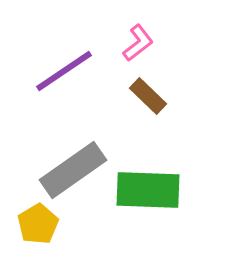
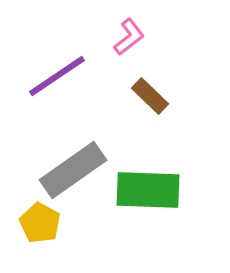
pink L-shape: moved 9 px left, 6 px up
purple line: moved 7 px left, 5 px down
brown rectangle: moved 2 px right
yellow pentagon: moved 2 px right, 1 px up; rotated 12 degrees counterclockwise
